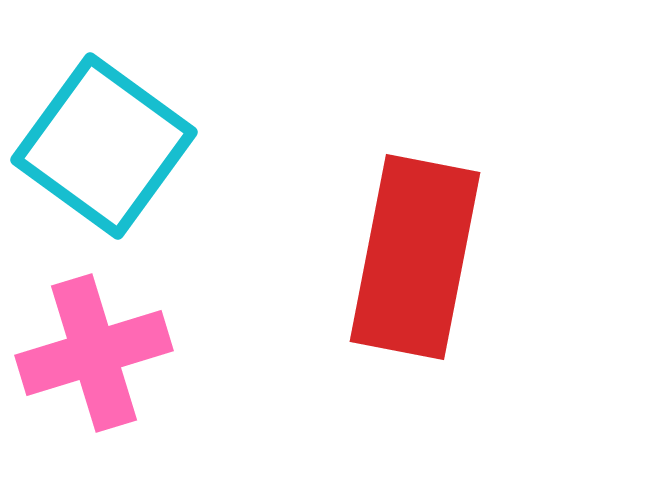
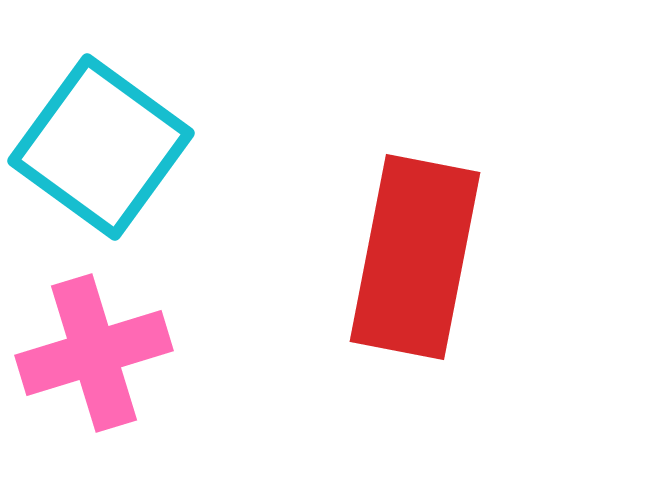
cyan square: moved 3 px left, 1 px down
